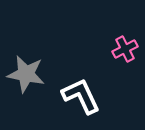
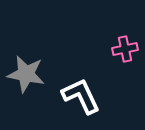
pink cross: rotated 15 degrees clockwise
